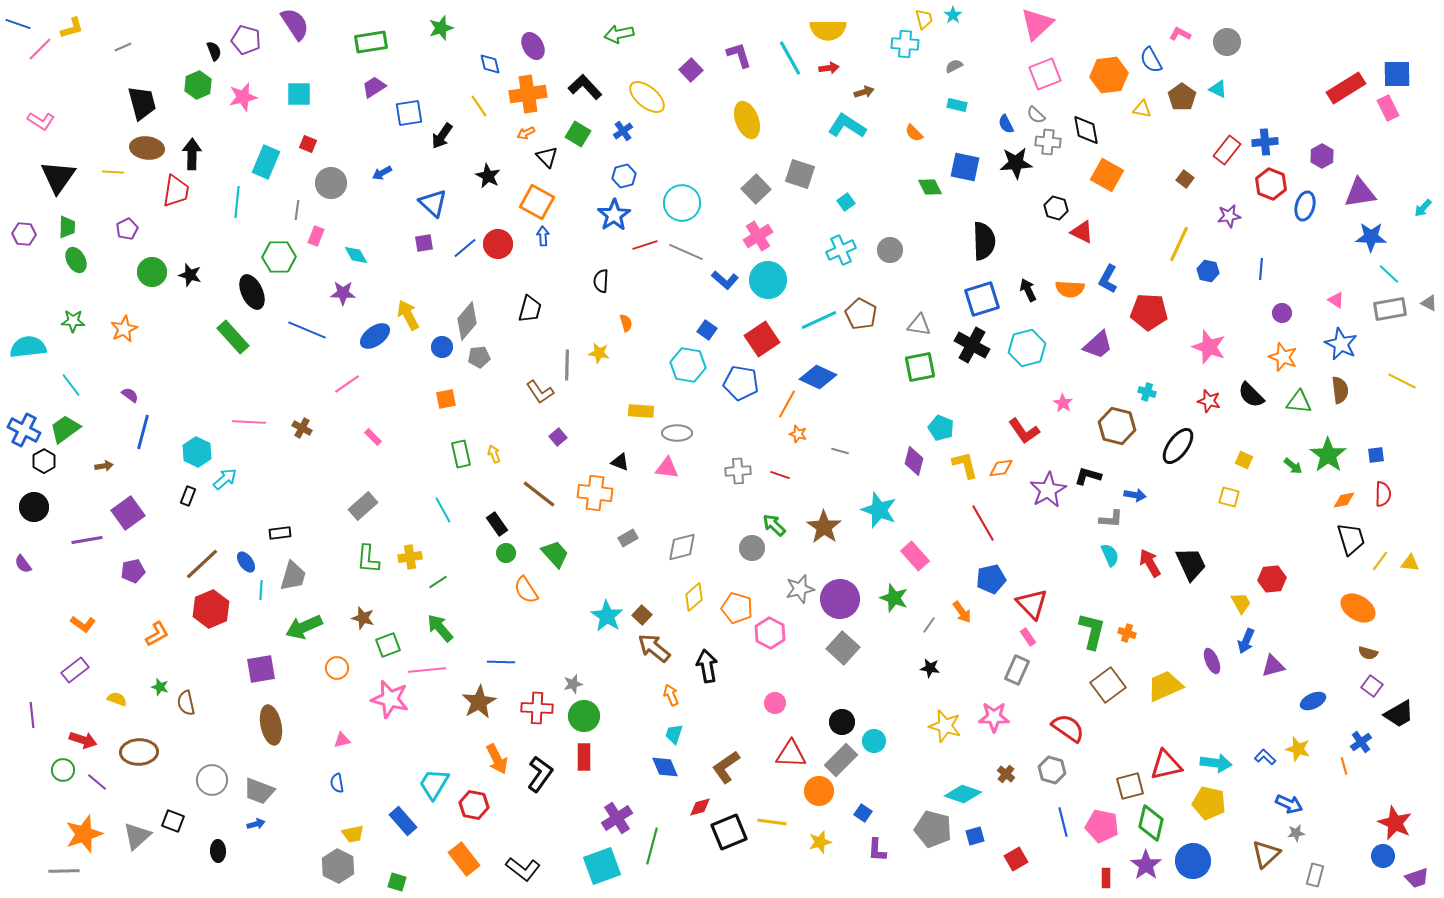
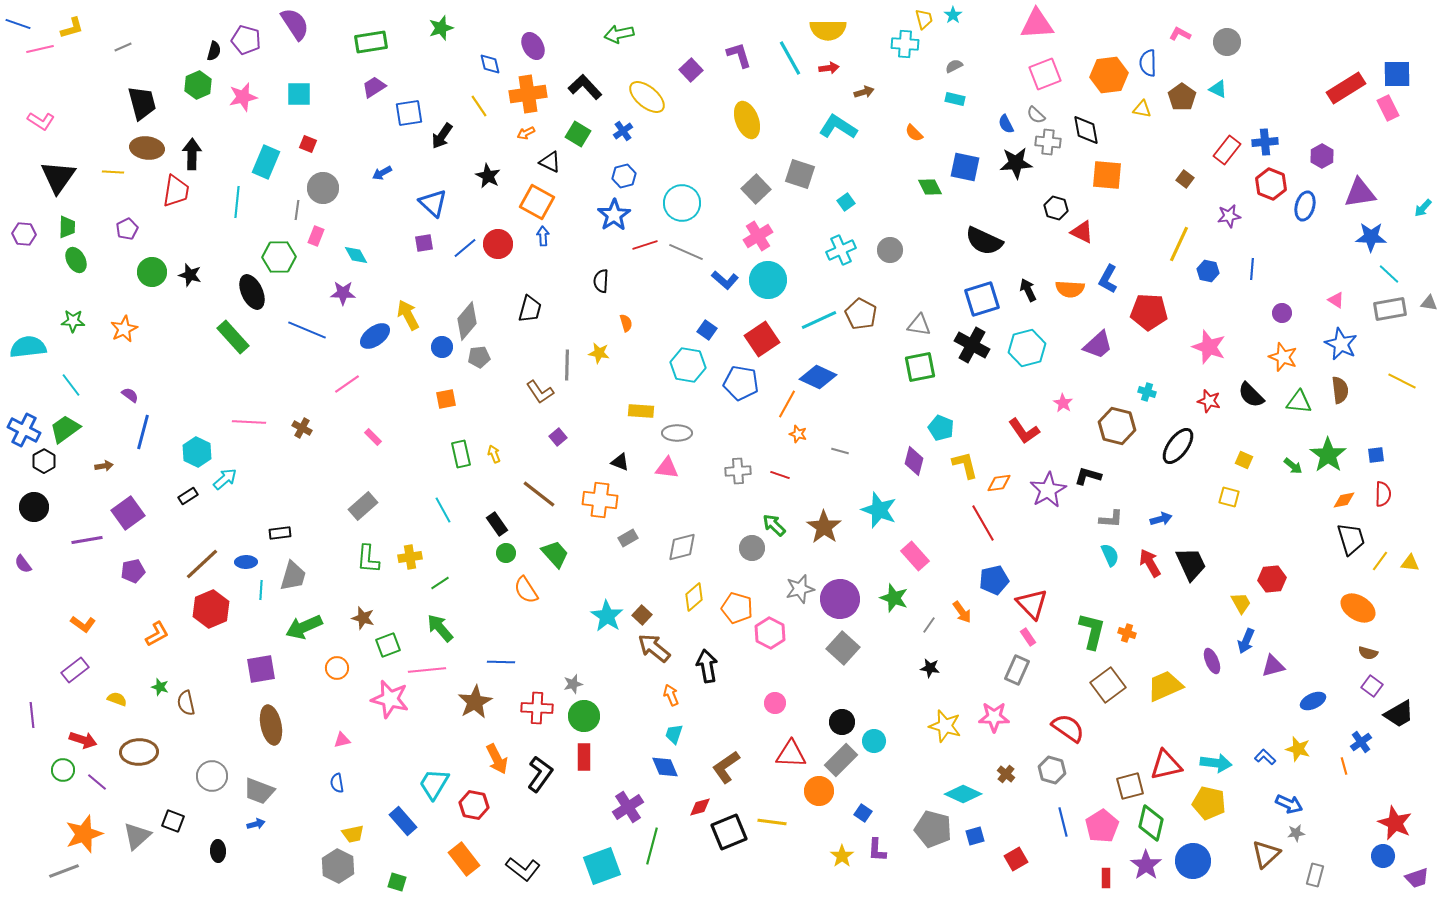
pink triangle at (1037, 24): rotated 39 degrees clockwise
pink line at (40, 49): rotated 32 degrees clockwise
black semicircle at (214, 51): rotated 36 degrees clockwise
blue semicircle at (1151, 60): moved 3 px left, 3 px down; rotated 28 degrees clockwise
cyan rectangle at (957, 105): moved 2 px left, 6 px up
cyan L-shape at (847, 126): moved 9 px left, 1 px down
black triangle at (547, 157): moved 3 px right, 5 px down; rotated 20 degrees counterclockwise
orange square at (1107, 175): rotated 24 degrees counterclockwise
gray circle at (331, 183): moved 8 px left, 5 px down
black semicircle at (984, 241): rotated 117 degrees clockwise
blue line at (1261, 269): moved 9 px left
gray triangle at (1429, 303): rotated 18 degrees counterclockwise
orange diamond at (1001, 468): moved 2 px left, 15 px down
orange cross at (595, 493): moved 5 px right, 7 px down
blue arrow at (1135, 495): moved 26 px right, 24 px down; rotated 25 degrees counterclockwise
black rectangle at (188, 496): rotated 36 degrees clockwise
blue ellipse at (246, 562): rotated 55 degrees counterclockwise
blue pentagon at (991, 579): moved 3 px right, 1 px down
green line at (438, 582): moved 2 px right, 1 px down
brown star at (479, 702): moved 4 px left
gray circle at (212, 780): moved 4 px up
cyan diamond at (963, 794): rotated 6 degrees clockwise
purple cross at (617, 818): moved 11 px right, 11 px up
pink pentagon at (1102, 826): rotated 28 degrees clockwise
yellow star at (820, 842): moved 22 px right, 14 px down; rotated 20 degrees counterclockwise
gray line at (64, 871): rotated 20 degrees counterclockwise
